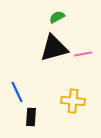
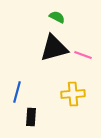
green semicircle: rotated 56 degrees clockwise
pink line: moved 1 px down; rotated 30 degrees clockwise
blue line: rotated 40 degrees clockwise
yellow cross: moved 7 px up; rotated 10 degrees counterclockwise
